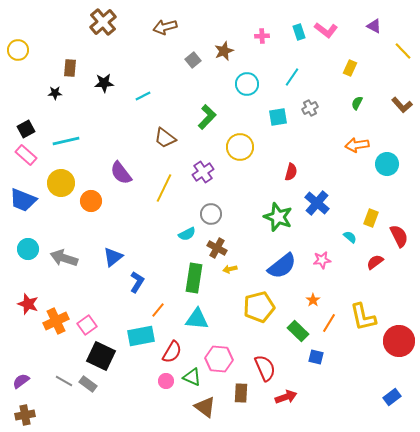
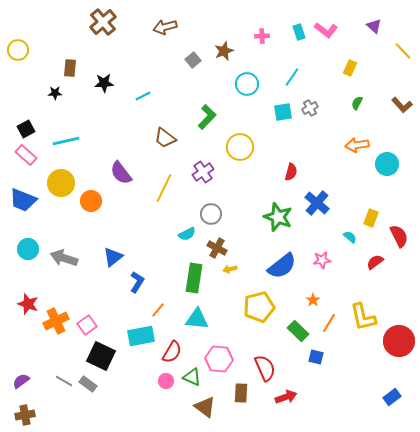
purple triangle at (374, 26): rotated 14 degrees clockwise
cyan square at (278, 117): moved 5 px right, 5 px up
